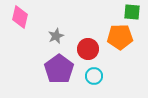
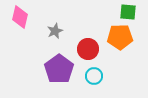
green square: moved 4 px left
gray star: moved 1 px left, 5 px up
